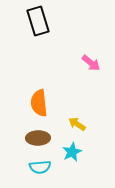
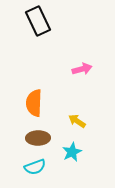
black rectangle: rotated 8 degrees counterclockwise
pink arrow: moved 9 px left, 6 px down; rotated 54 degrees counterclockwise
orange semicircle: moved 5 px left; rotated 8 degrees clockwise
yellow arrow: moved 3 px up
cyan semicircle: moved 5 px left; rotated 15 degrees counterclockwise
